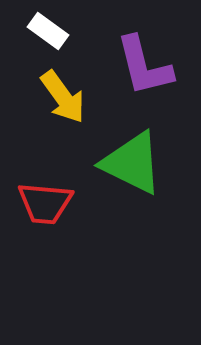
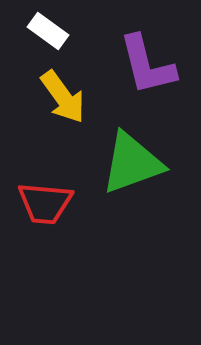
purple L-shape: moved 3 px right, 1 px up
green triangle: rotated 46 degrees counterclockwise
